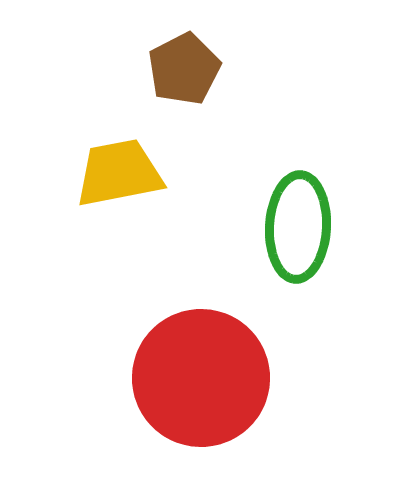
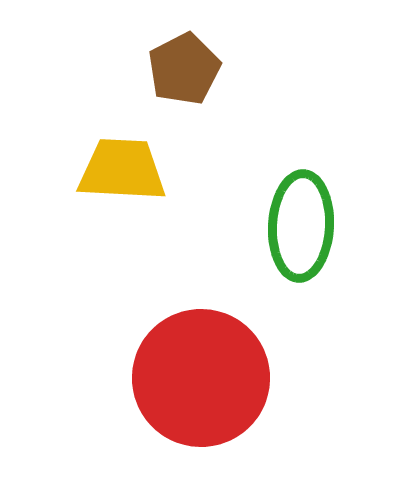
yellow trapezoid: moved 3 px right, 3 px up; rotated 14 degrees clockwise
green ellipse: moved 3 px right, 1 px up
